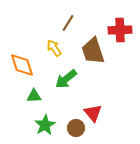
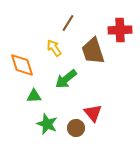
green star: moved 2 px right, 1 px up; rotated 20 degrees counterclockwise
